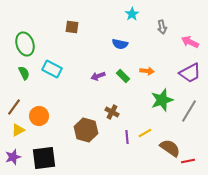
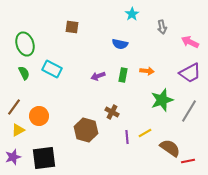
green rectangle: moved 1 px up; rotated 56 degrees clockwise
